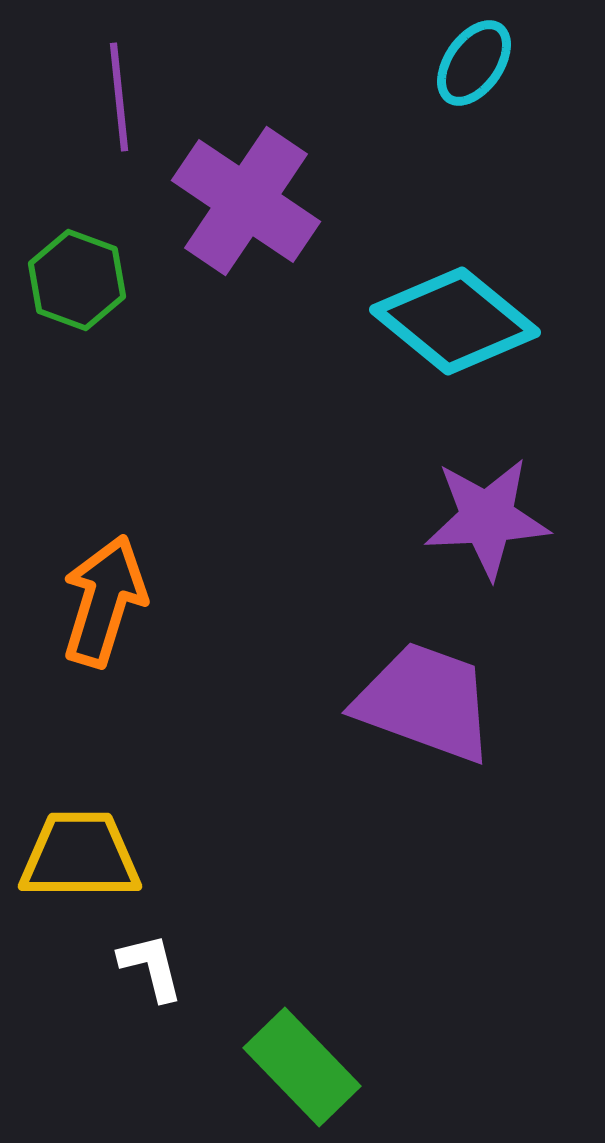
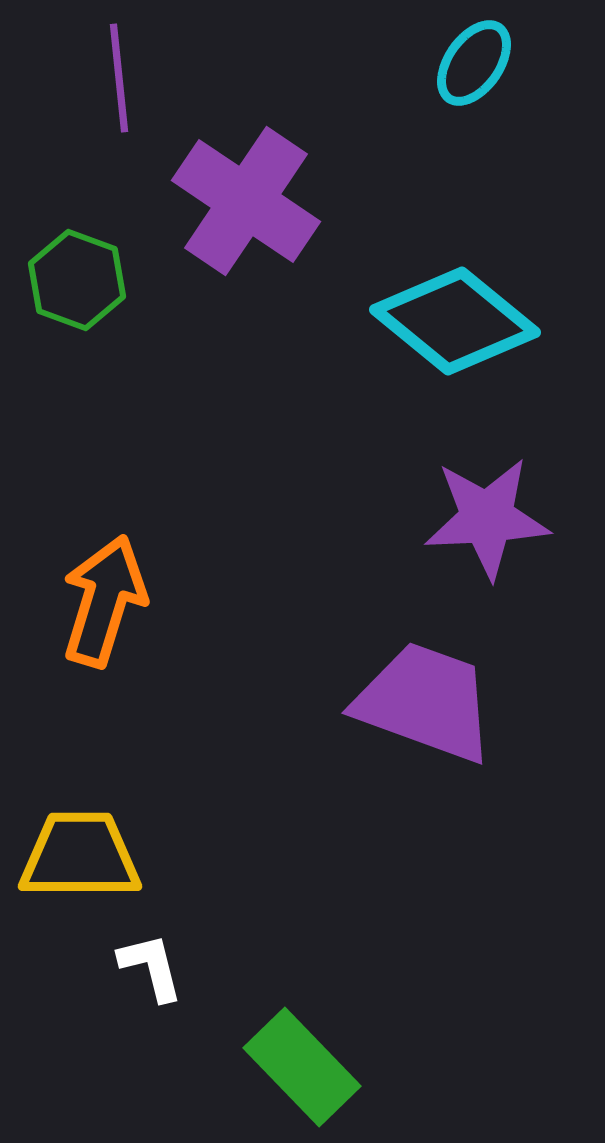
purple line: moved 19 px up
